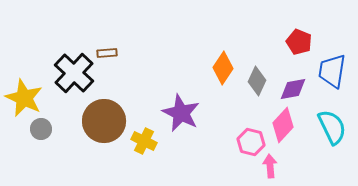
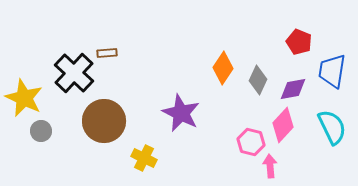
gray diamond: moved 1 px right, 1 px up
gray circle: moved 2 px down
yellow cross: moved 17 px down
